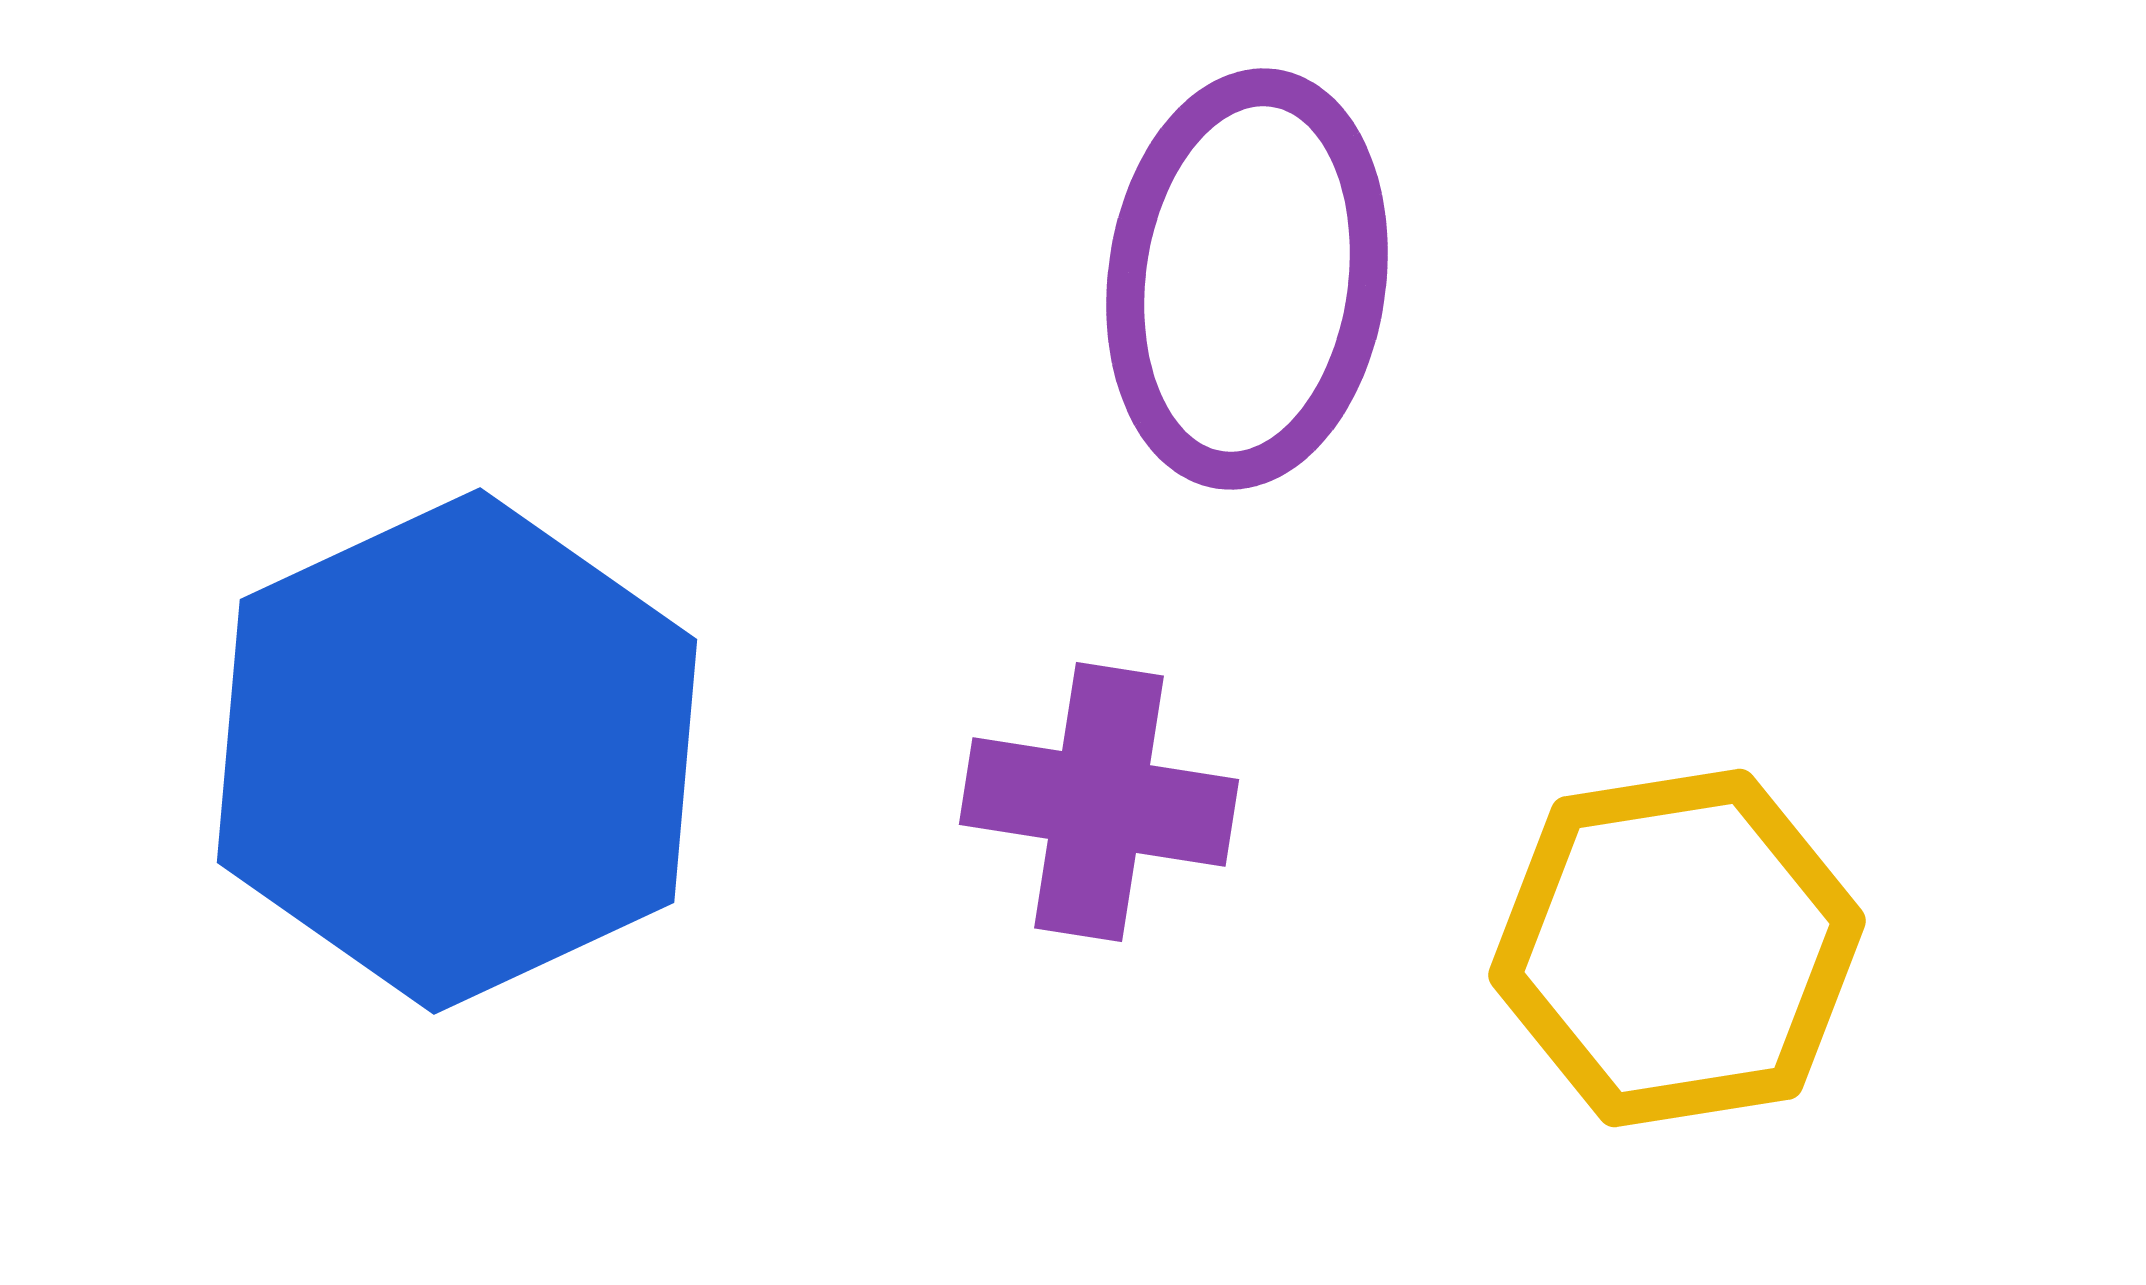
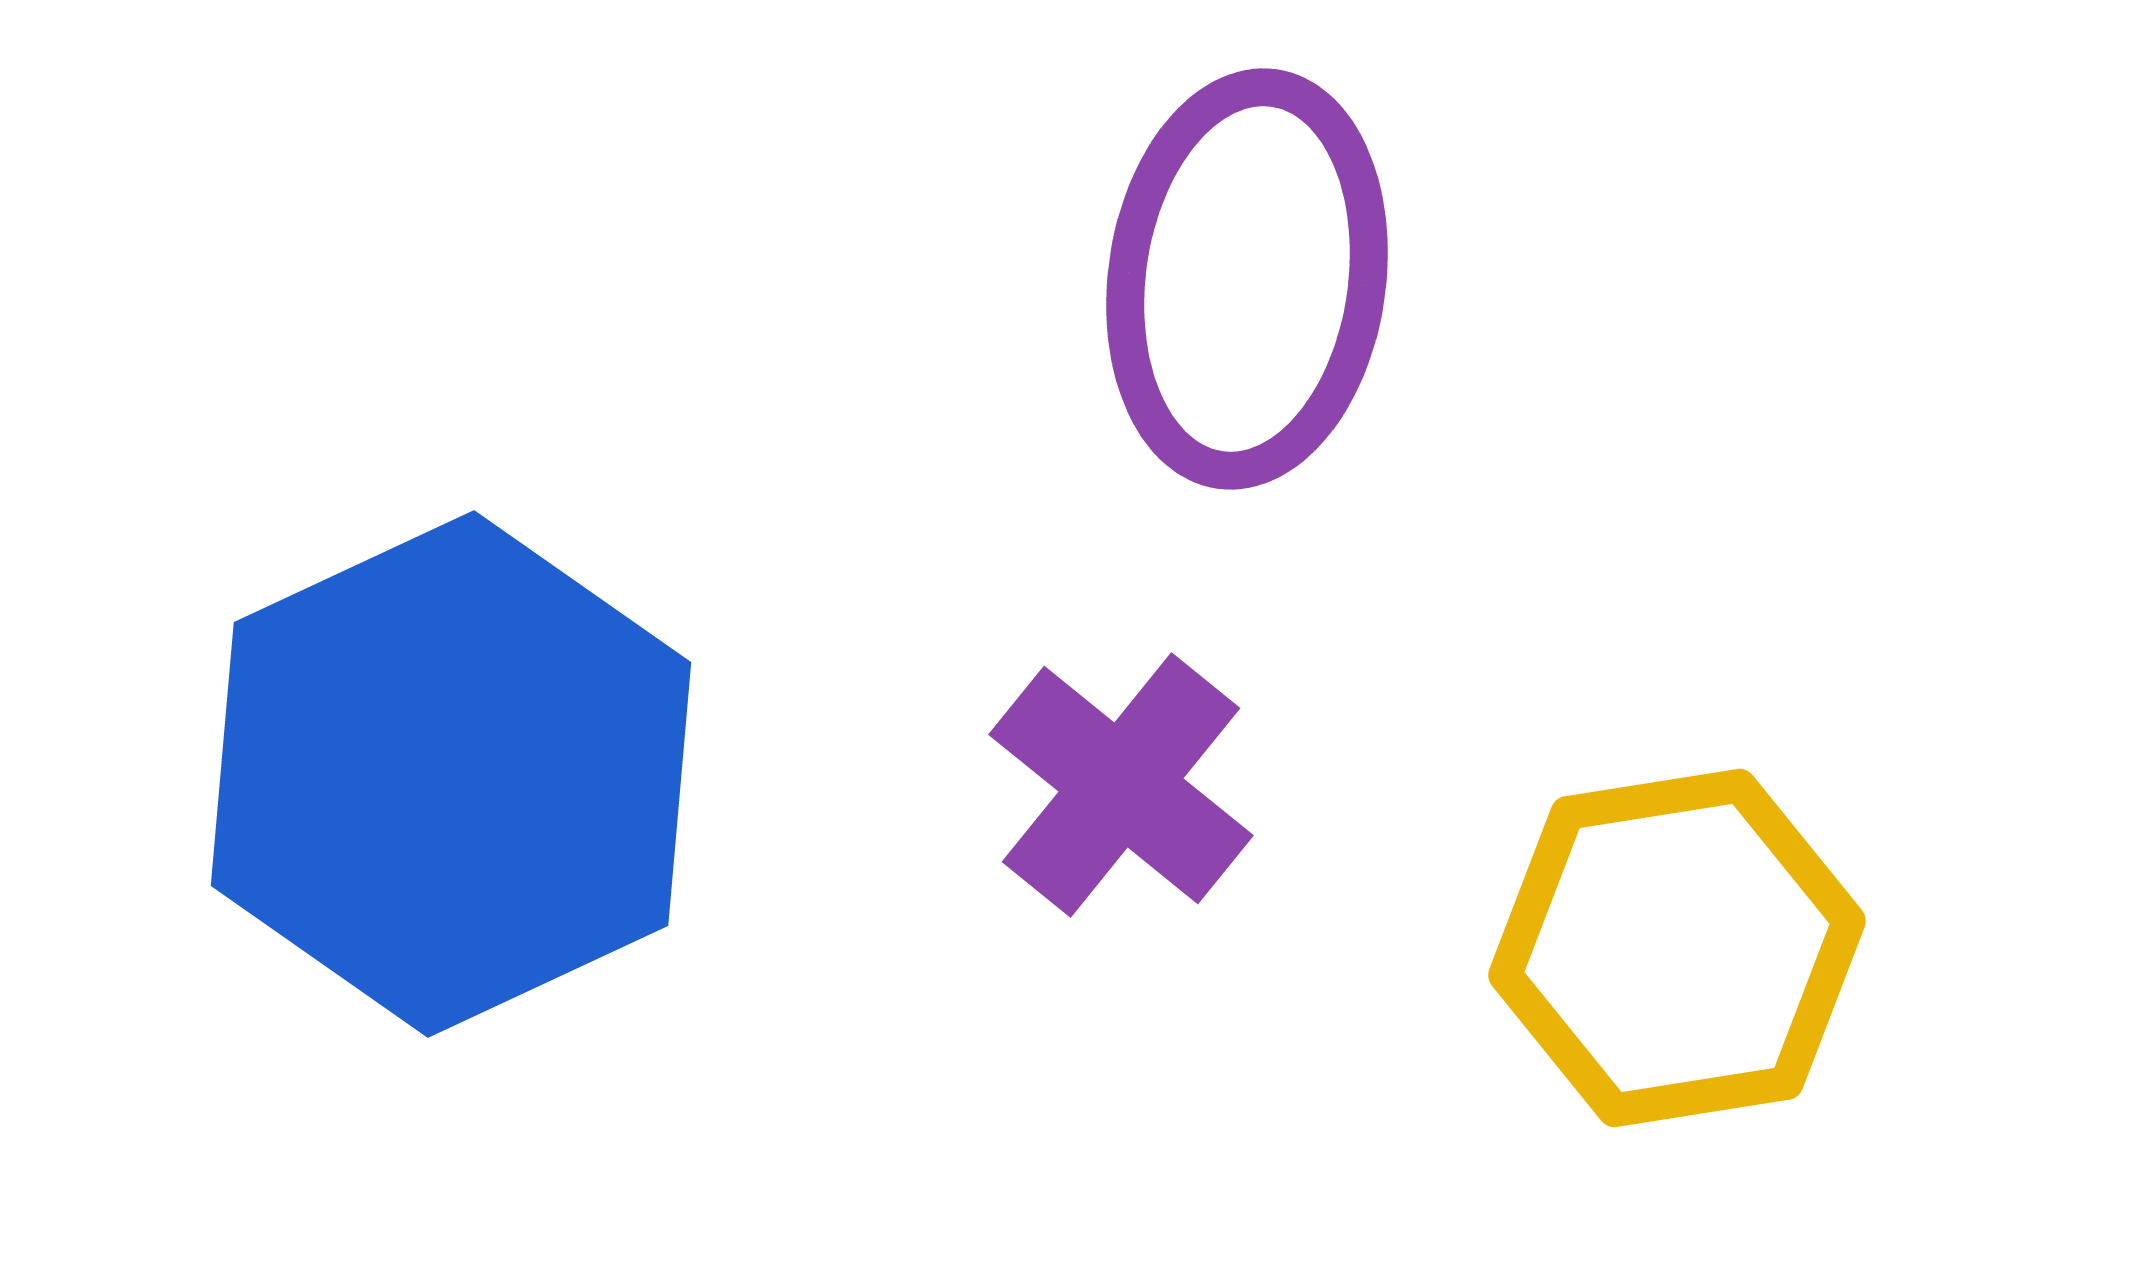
blue hexagon: moved 6 px left, 23 px down
purple cross: moved 22 px right, 17 px up; rotated 30 degrees clockwise
